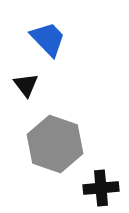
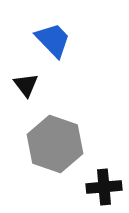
blue trapezoid: moved 5 px right, 1 px down
black cross: moved 3 px right, 1 px up
